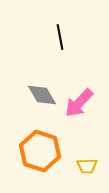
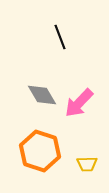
black line: rotated 10 degrees counterclockwise
yellow trapezoid: moved 2 px up
